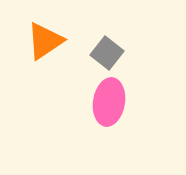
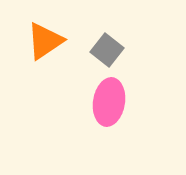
gray square: moved 3 px up
